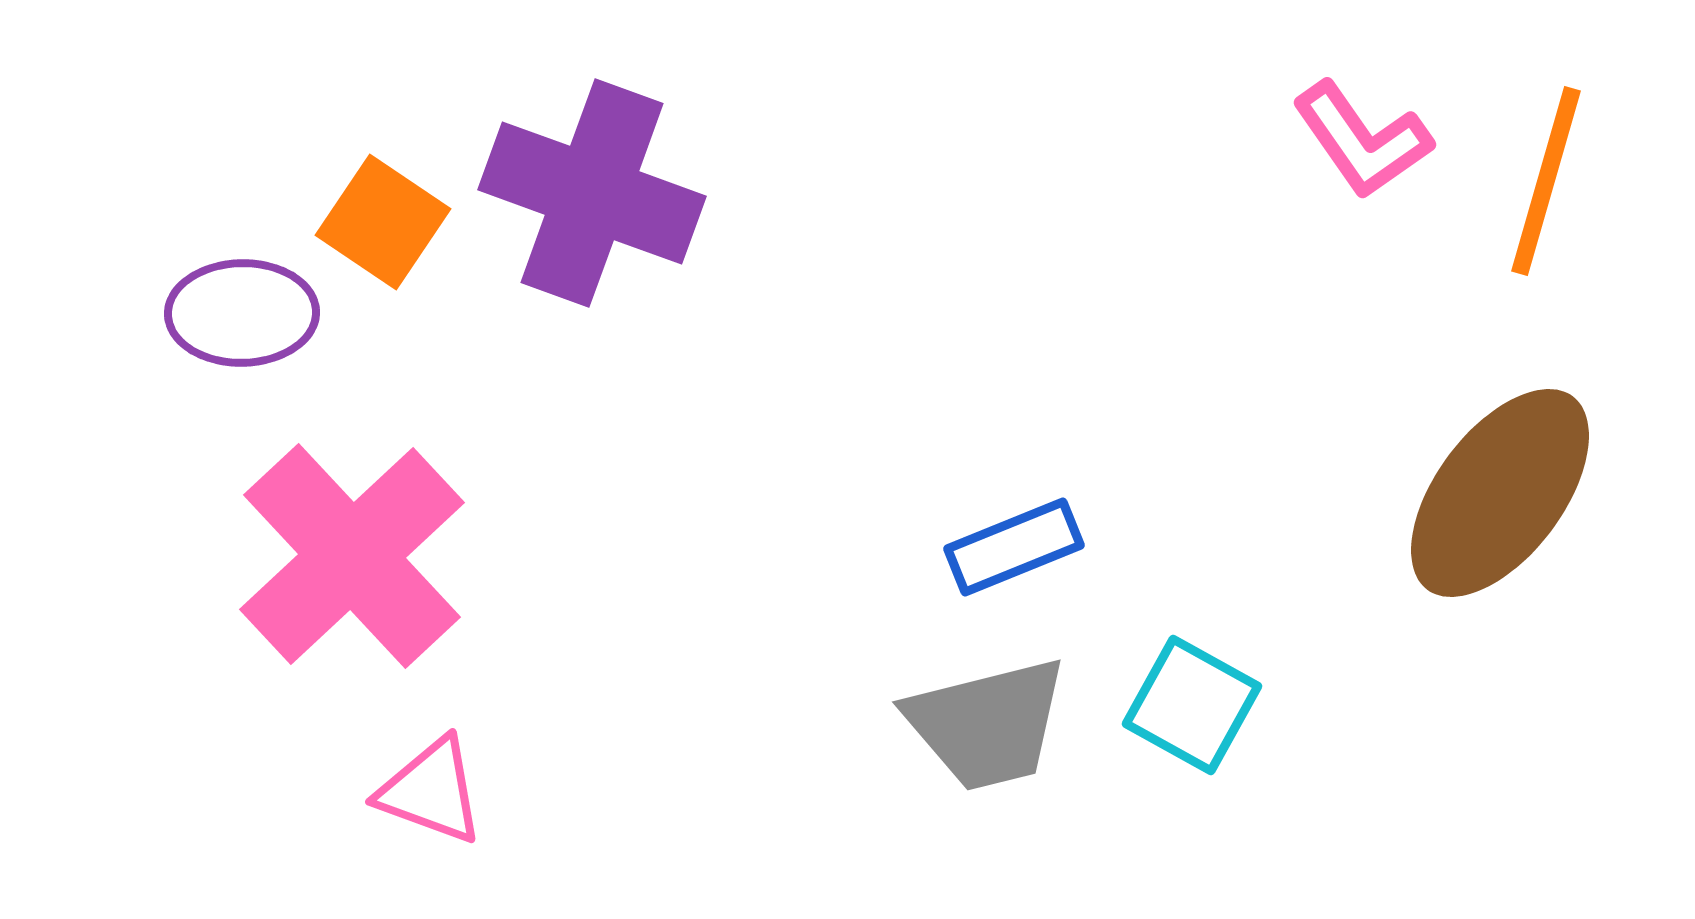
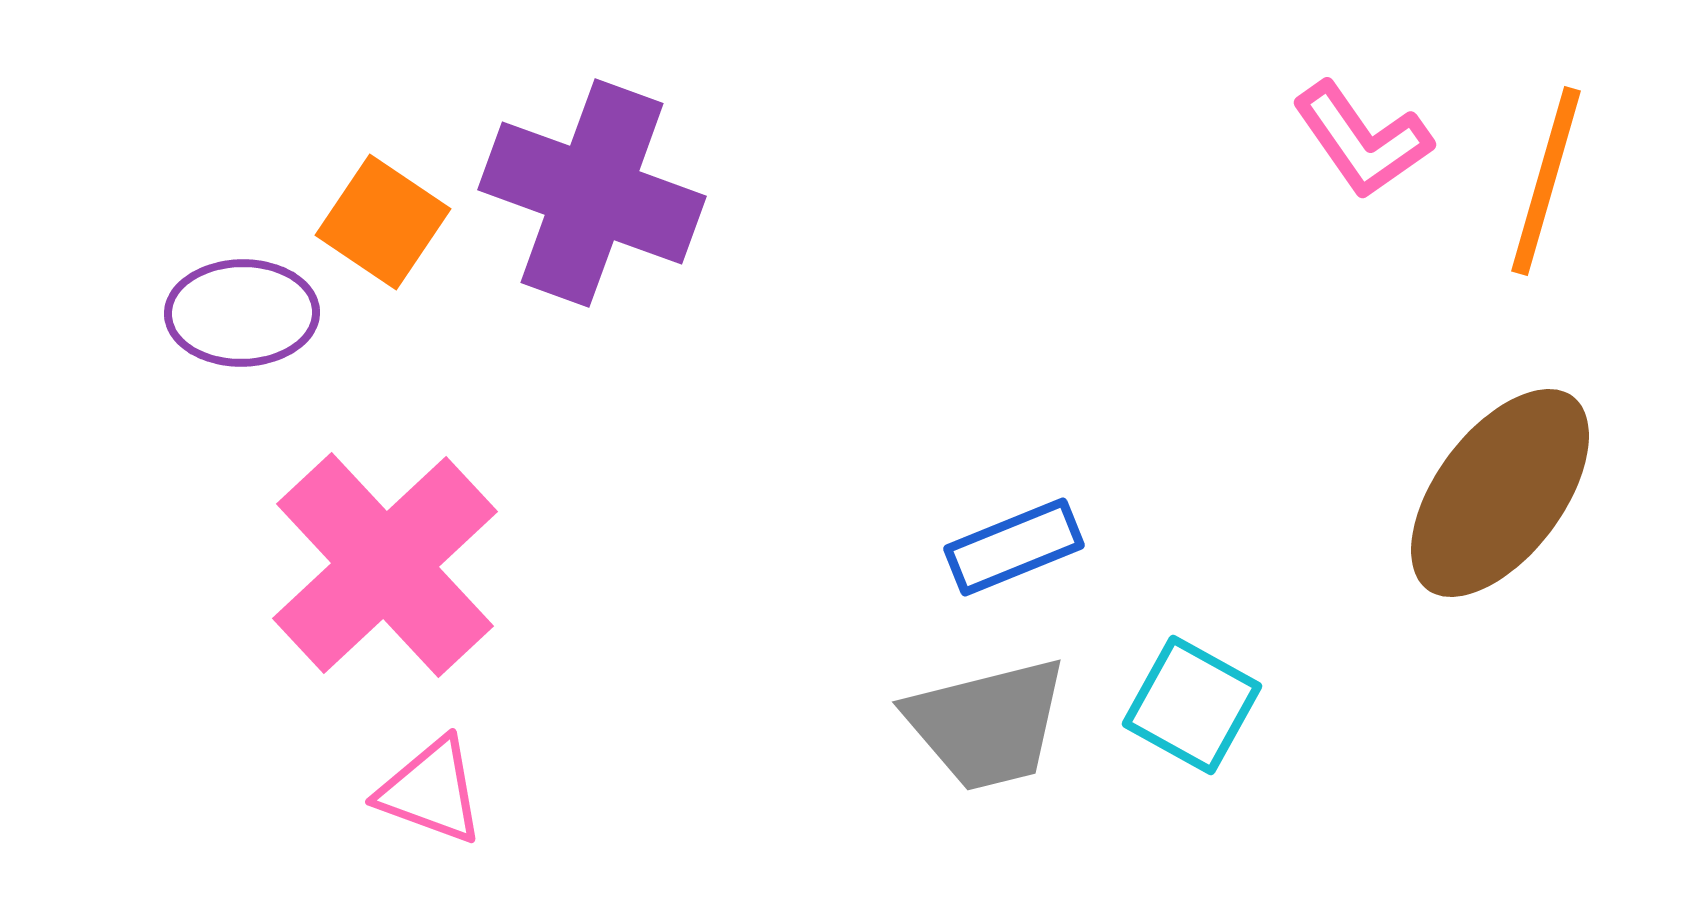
pink cross: moved 33 px right, 9 px down
